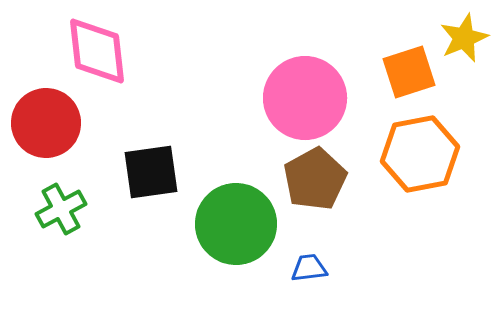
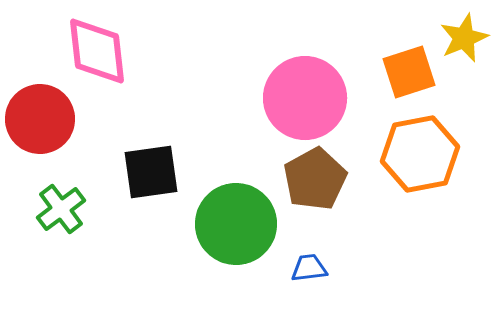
red circle: moved 6 px left, 4 px up
green cross: rotated 9 degrees counterclockwise
